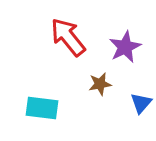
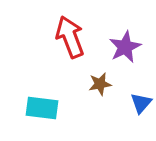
red arrow: moved 2 px right; rotated 18 degrees clockwise
